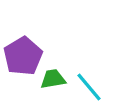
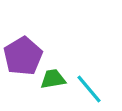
cyan line: moved 2 px down
